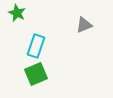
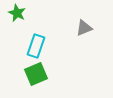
gray triangle: moved 3 px down
